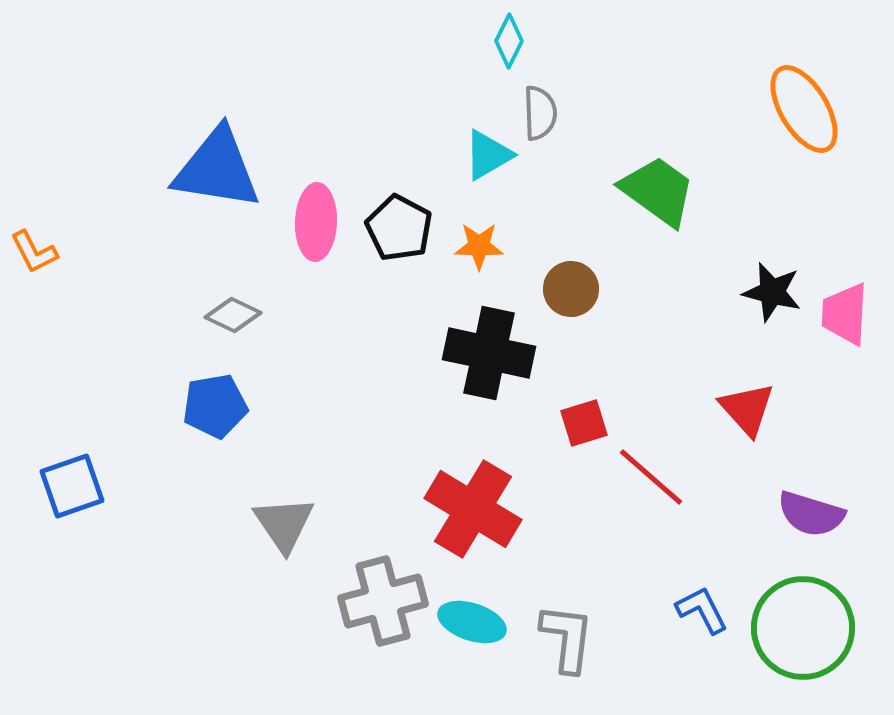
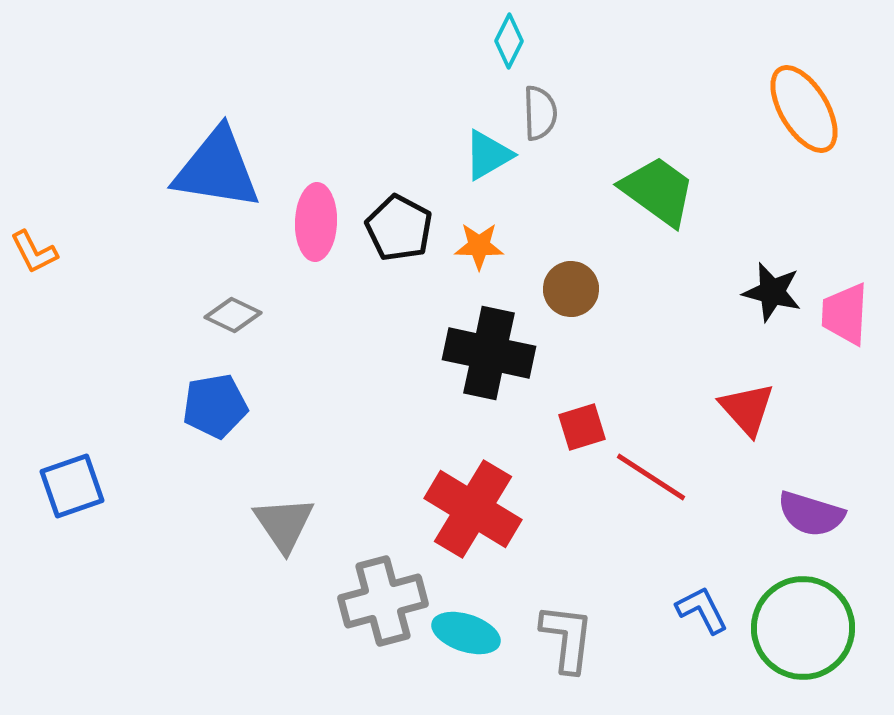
red square: moved 2 px left, 4 px down
red line: rotated 8 degrees counterclockwise
cyan ellipse: moved 6 px left, 11 px down
